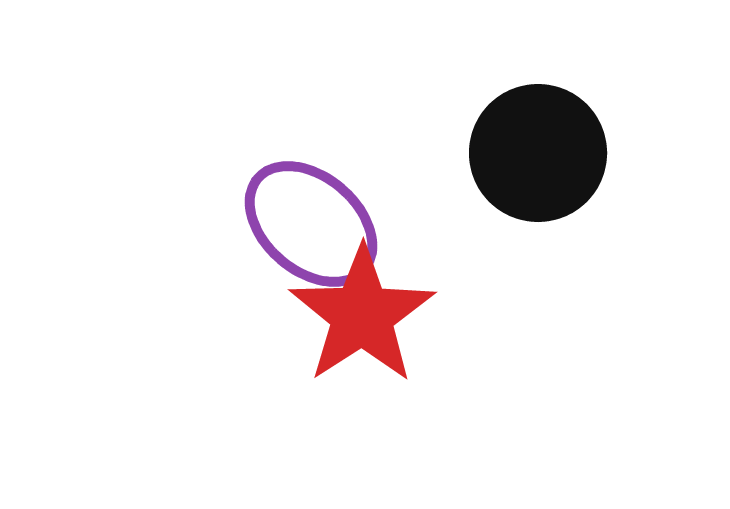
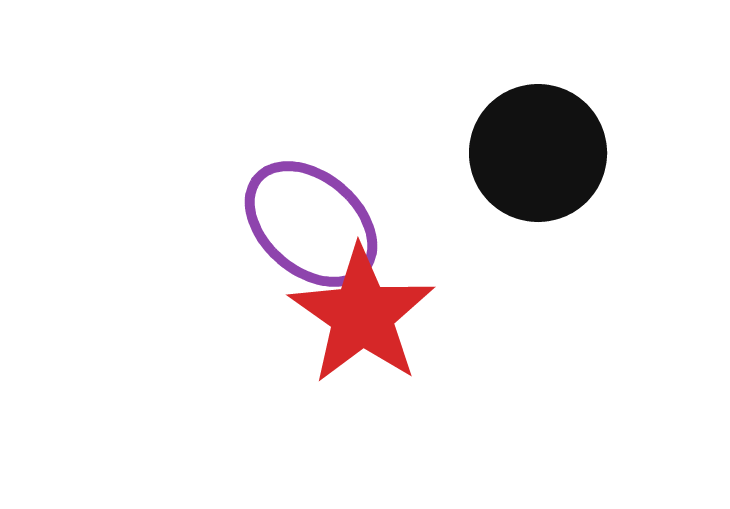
red star: rotated 4 degrees counterclockwise
